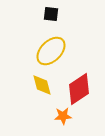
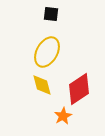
yellow ellipse: moved 4 px left, 1 px down; rotated 16 degrees counterclockwise
orange star: rotated 24 degrees counterclockwise
